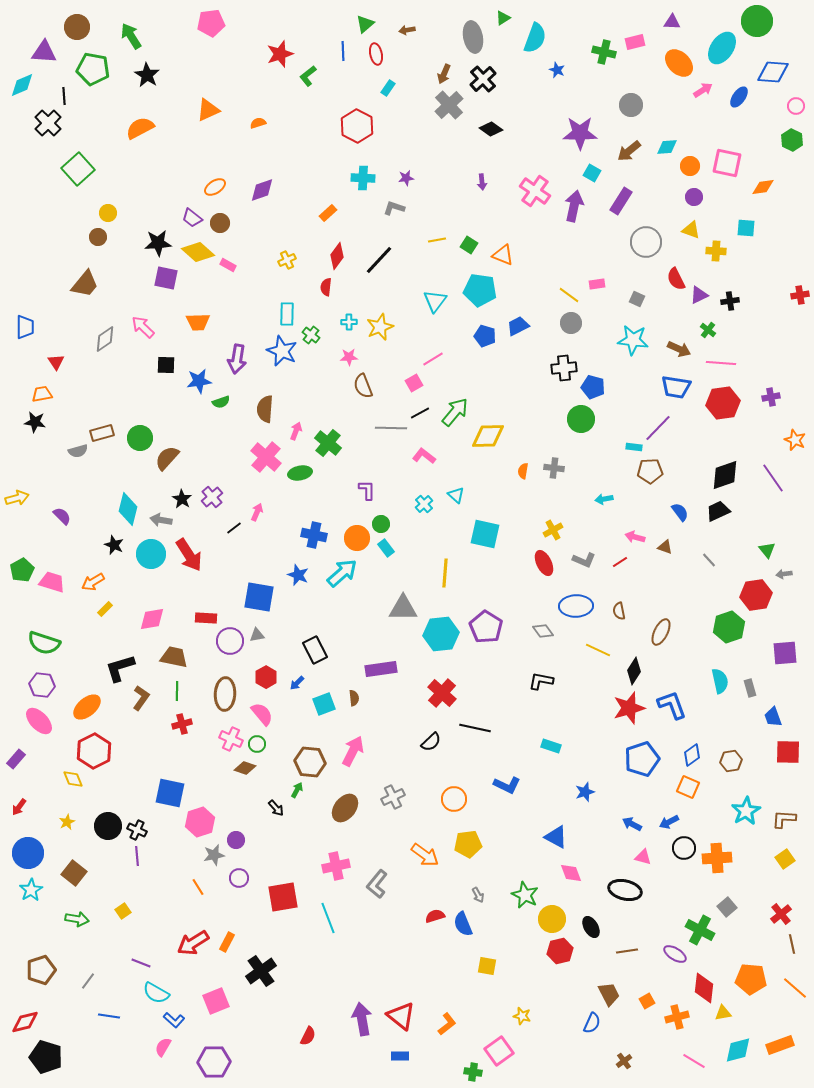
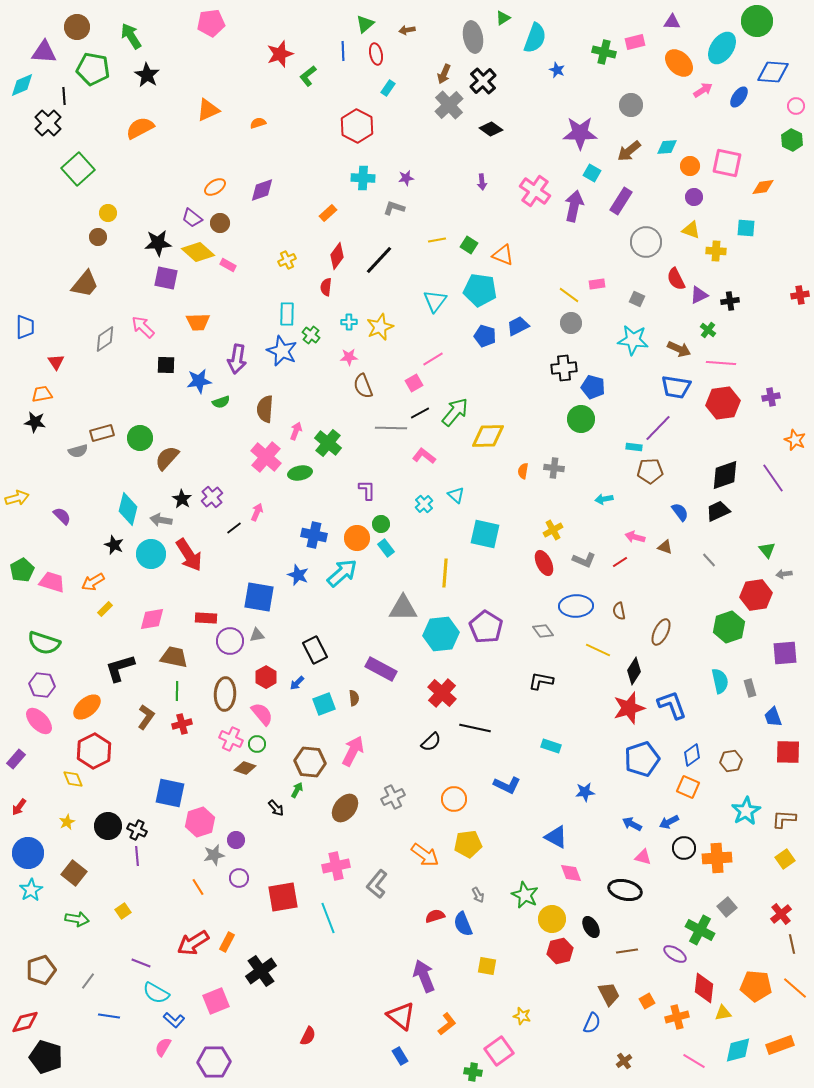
black cross at (483, 79): moved 2 px down
purple rectangle at (381, 669): rotated 36 degrees clockwise
brown L-shape at (141, 698): moved 5 px right, 19 px down
blue star at (585, 792): rotated 12 degrees clockwise
orange pentagon at (751, 979): moved 5 px right, 7 px down
purple arrow at (362, 1019): moved 62 px right, 43 px up; rotated 12 degrees counterclockwise
blue rectangle at (400, 1056): rotated 60 degrees clockwise
